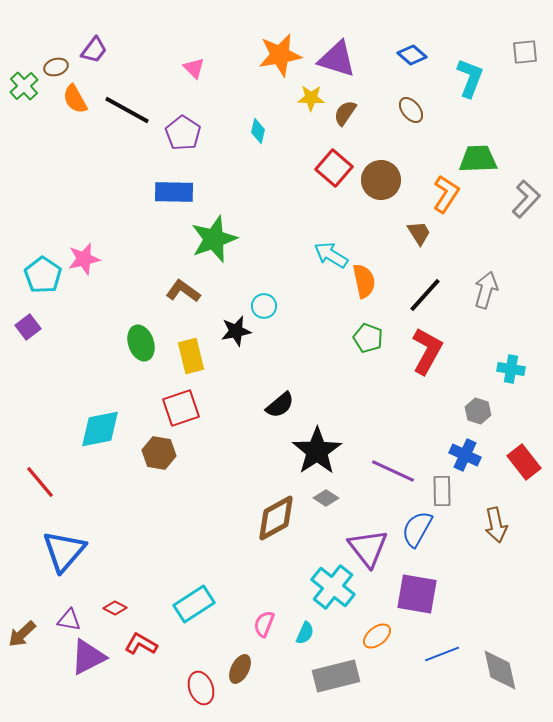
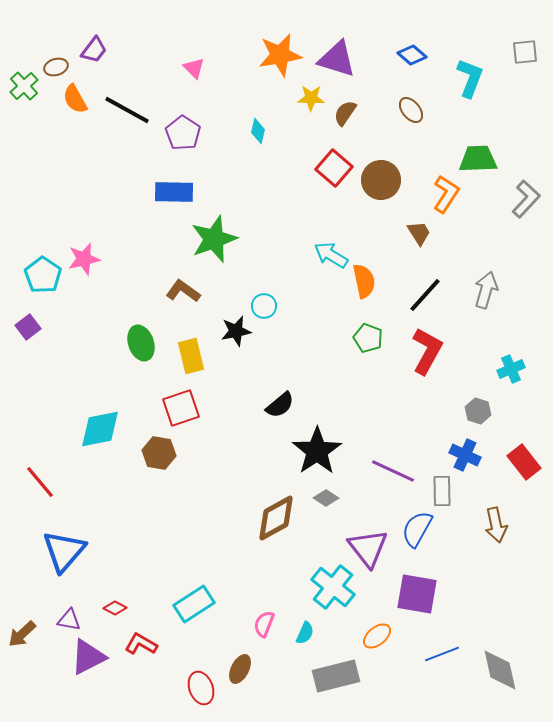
cyan cross at (511, 369): rotated 32 degrees counterclockwise
